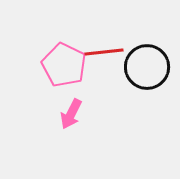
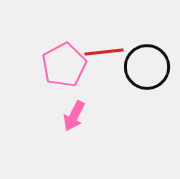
pink pentagon: rotated 18 degrees clockwise
pink arrow: moved 3 px right, 2 px down
